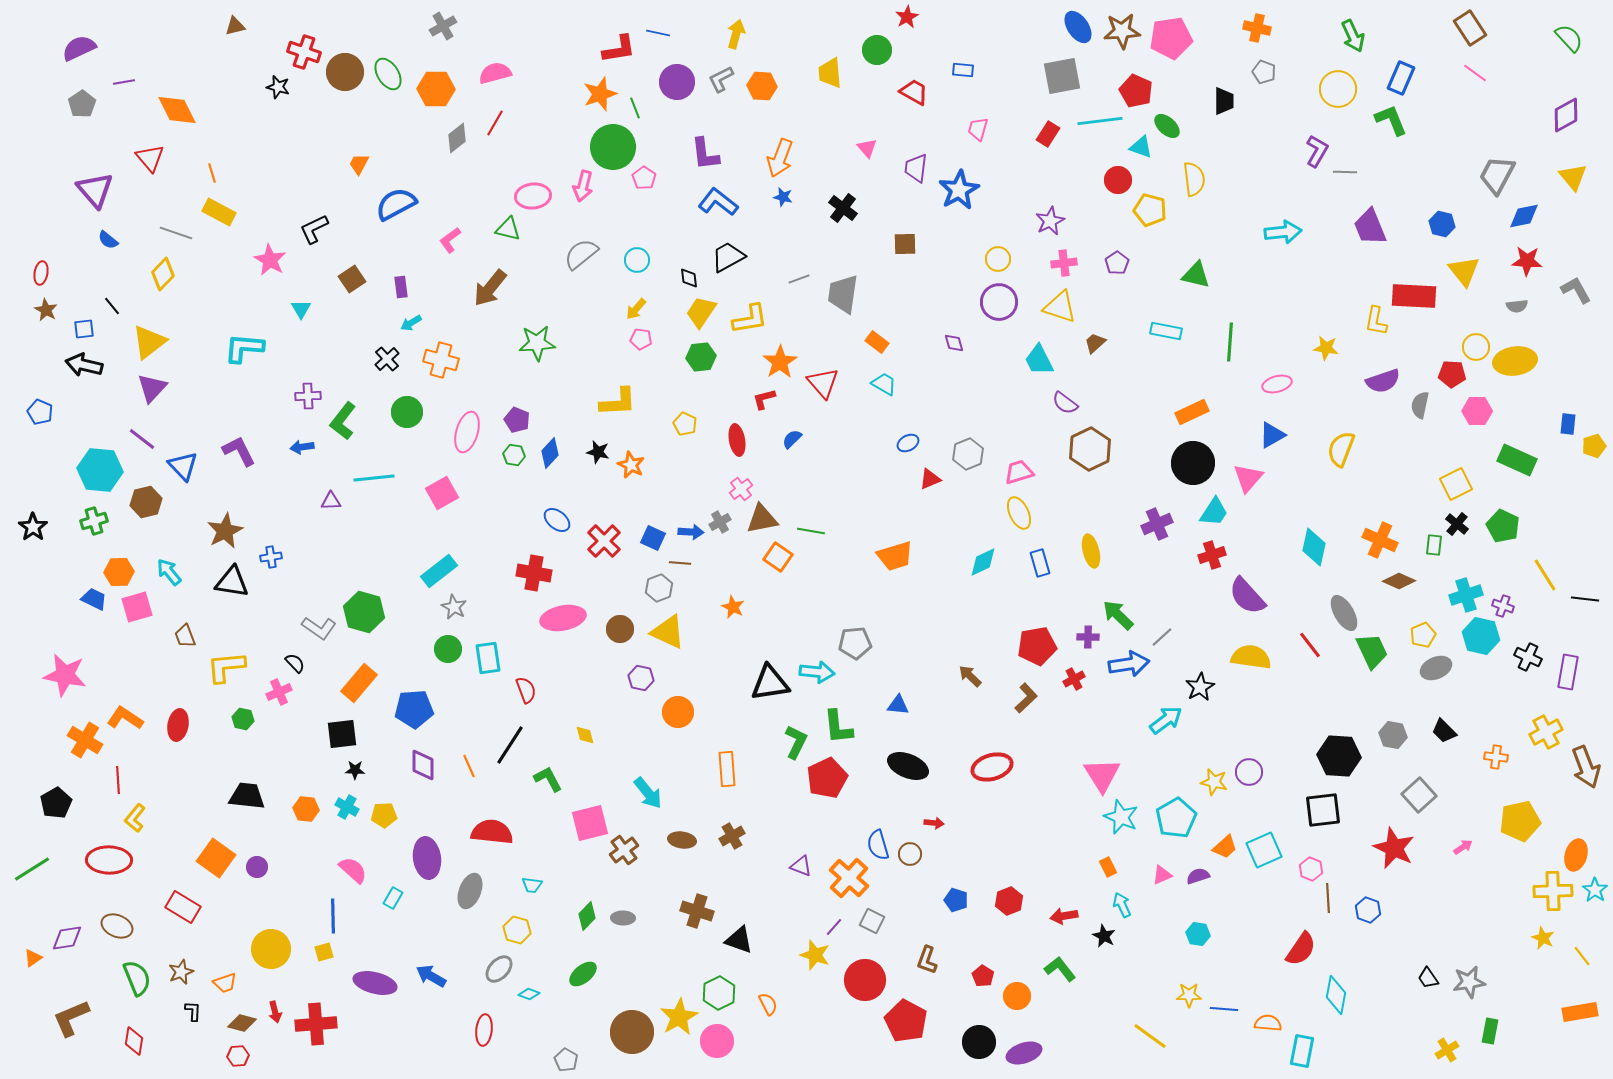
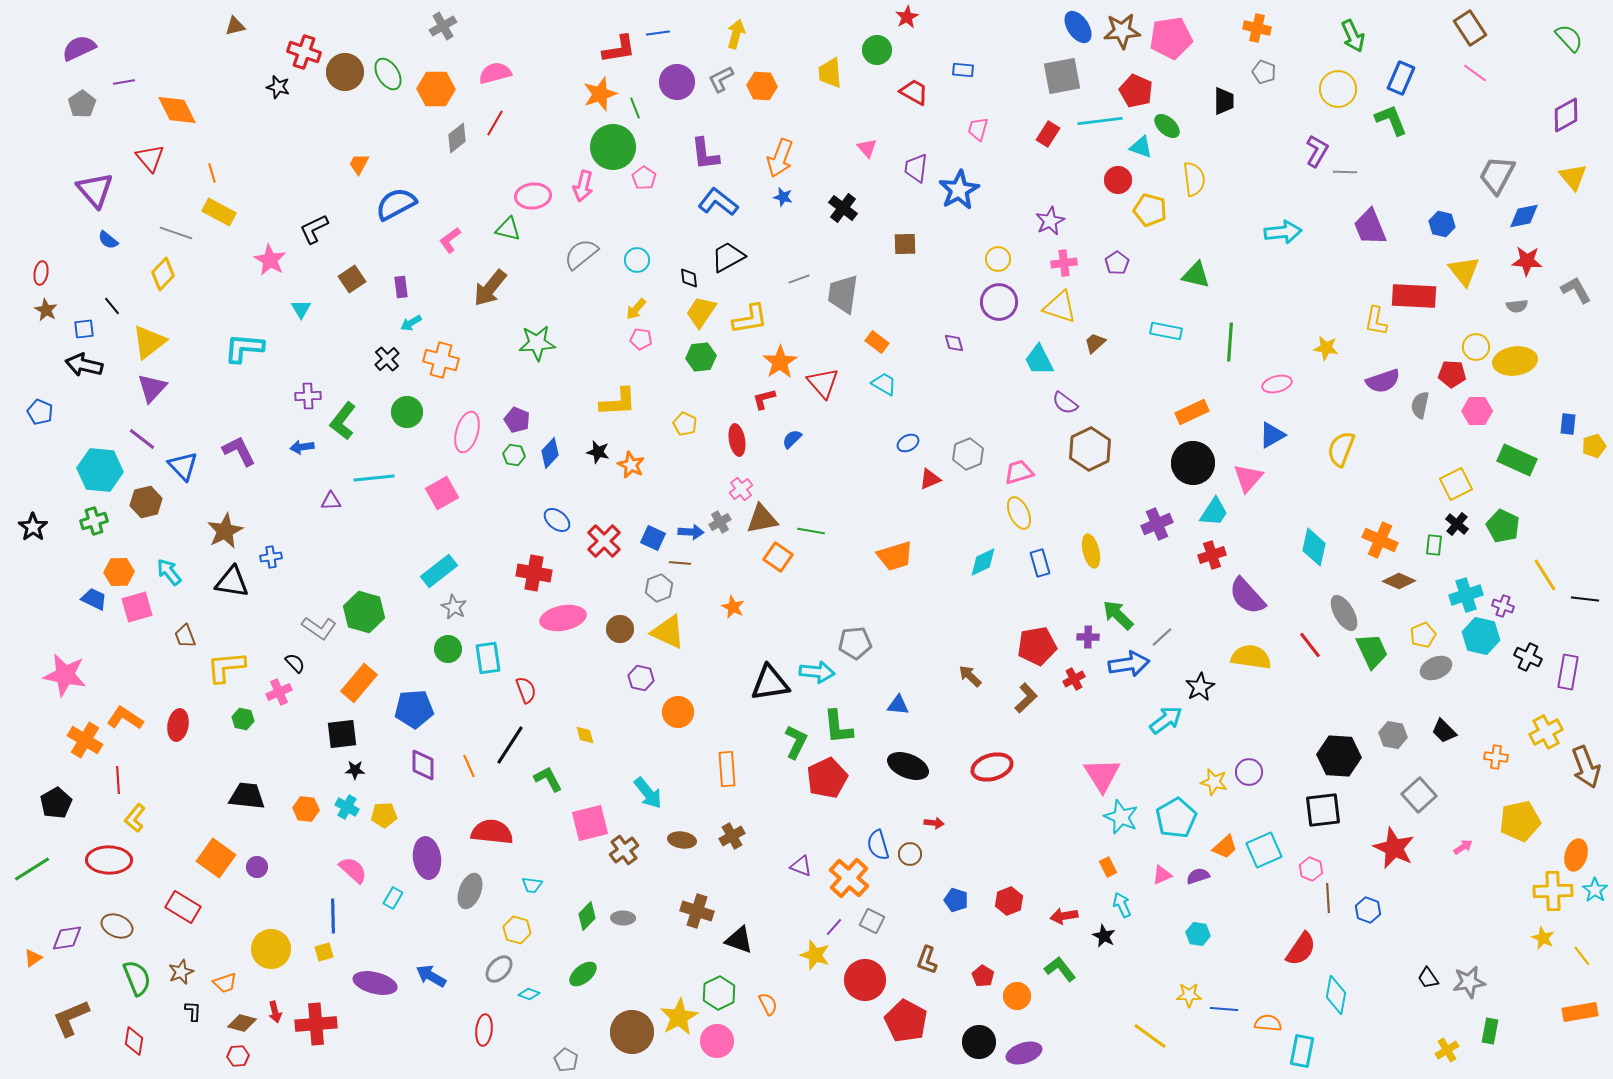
blue line at (658, 33): rotated 20 degrees counterclockwise
